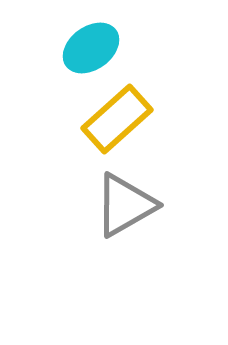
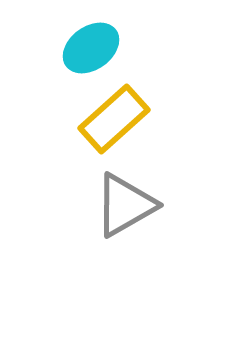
yellow rectangle: moved 3 px left
